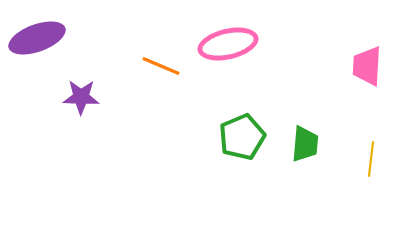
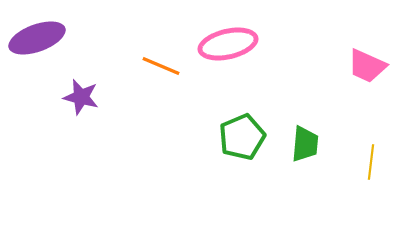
pink trapezoid: rotated 69 degrees counterclockwise
purple star: rotated 12 degrees clockwise
yellow line: moved 3 px down
